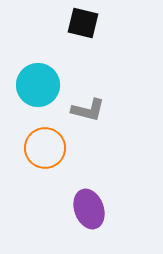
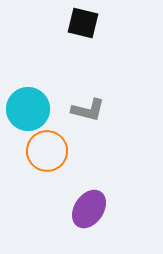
cyan circle: moved 10 px left, 24 px down
orange circle: moved 2 px right, 3 px down
purple ellipse: rotated 54 degrees clockwise
